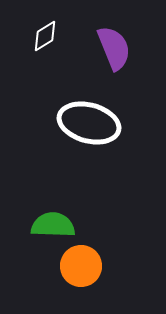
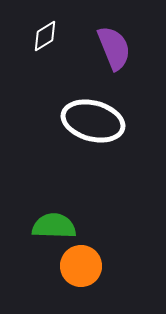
white ellipse: moved 4 px right, 2 px up
green semicircle: moved 1 px right, 1 px down
